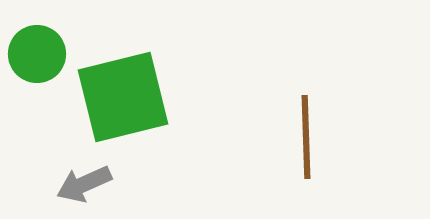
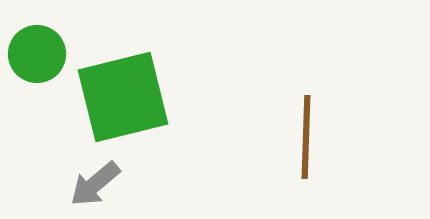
brown line: rotated 4 degrees clockwise
gray arrow: moved 11 px right; rotated 16 degrees counterclockwise
